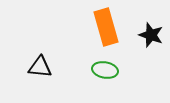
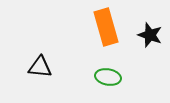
black star: moved 1 px left
green ellipse: moved 3 px right, 7 px down
